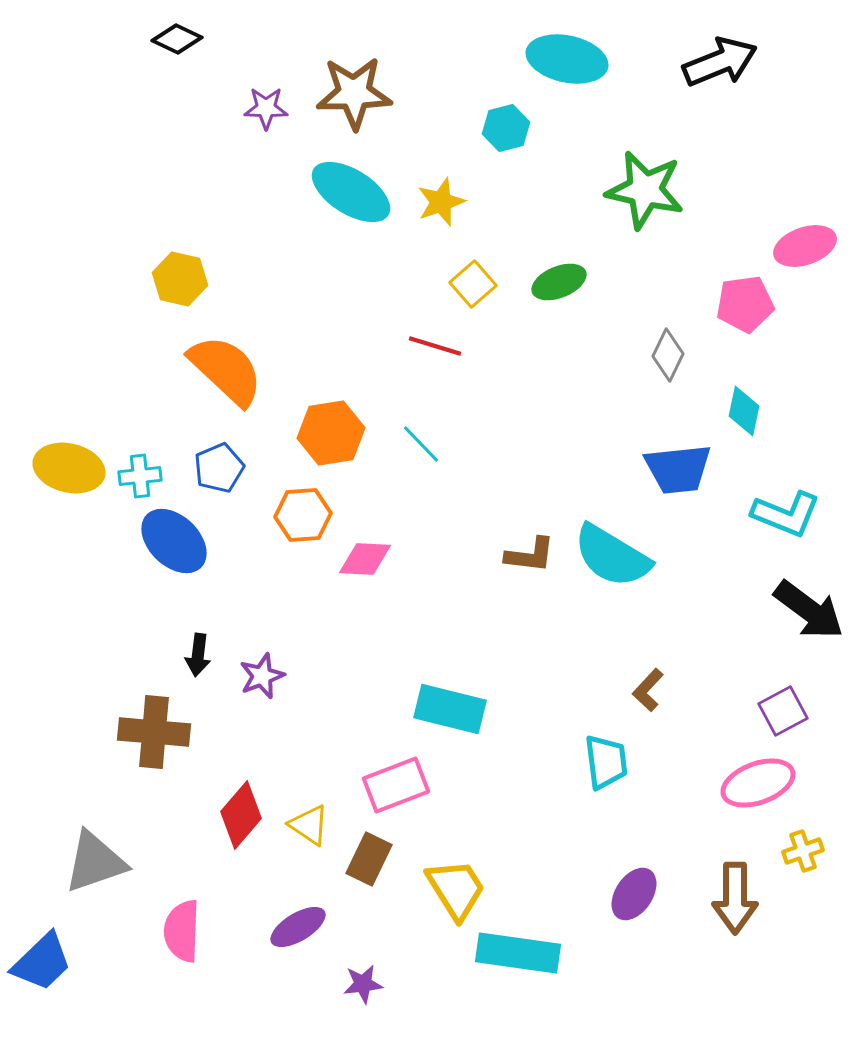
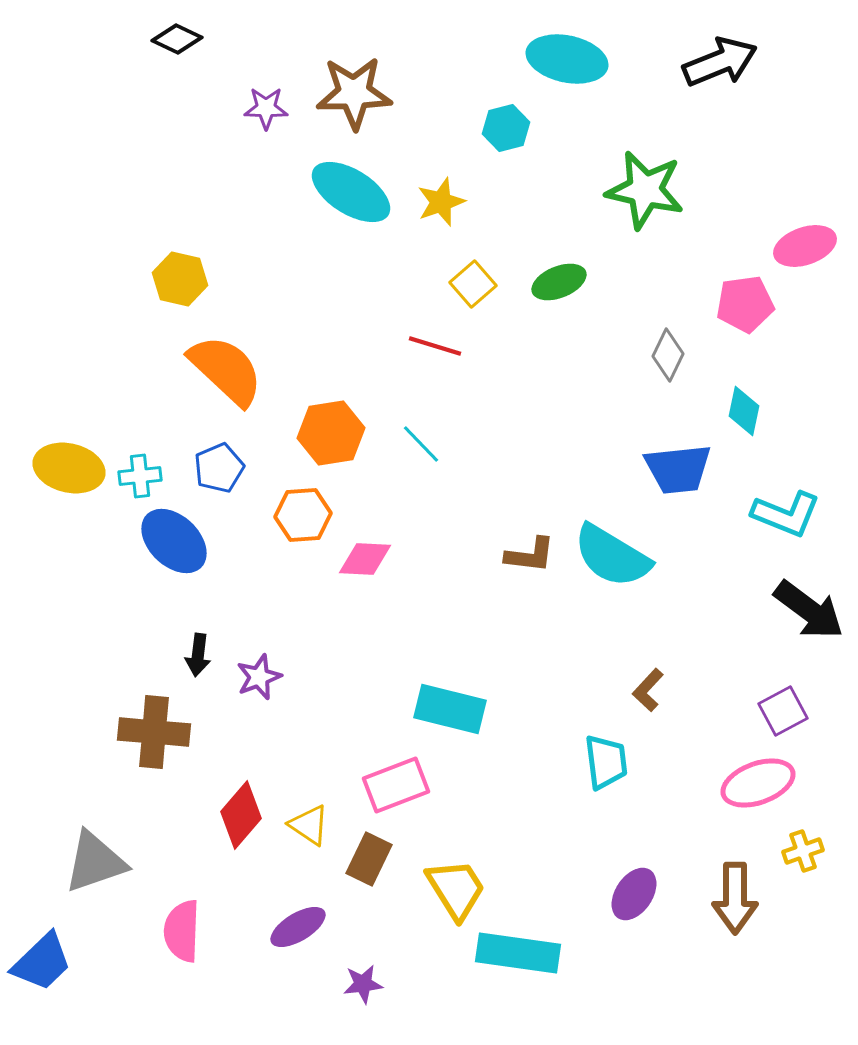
purple star at (262, 676): moved 3 px left, 1 px down
